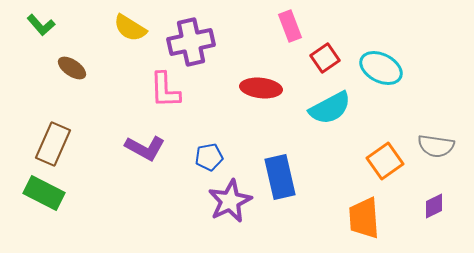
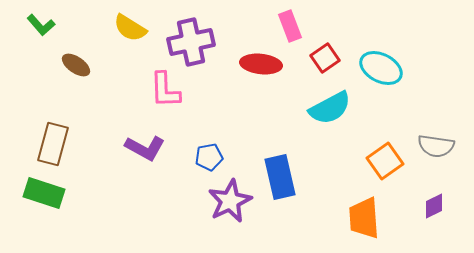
brown ellipse: moved 4 px right, 3 px up
red ellipse: moved 24 px up
brown rectangle: rotated 9 degrees counterclockwise
green rectangle: rotated 9 degrees counterclockwise
